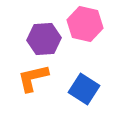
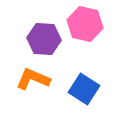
purple hexagon: rotated 8 degrees clockwise
orange L-shape: moved 1 px down; rotated 36 degrees clockwise
